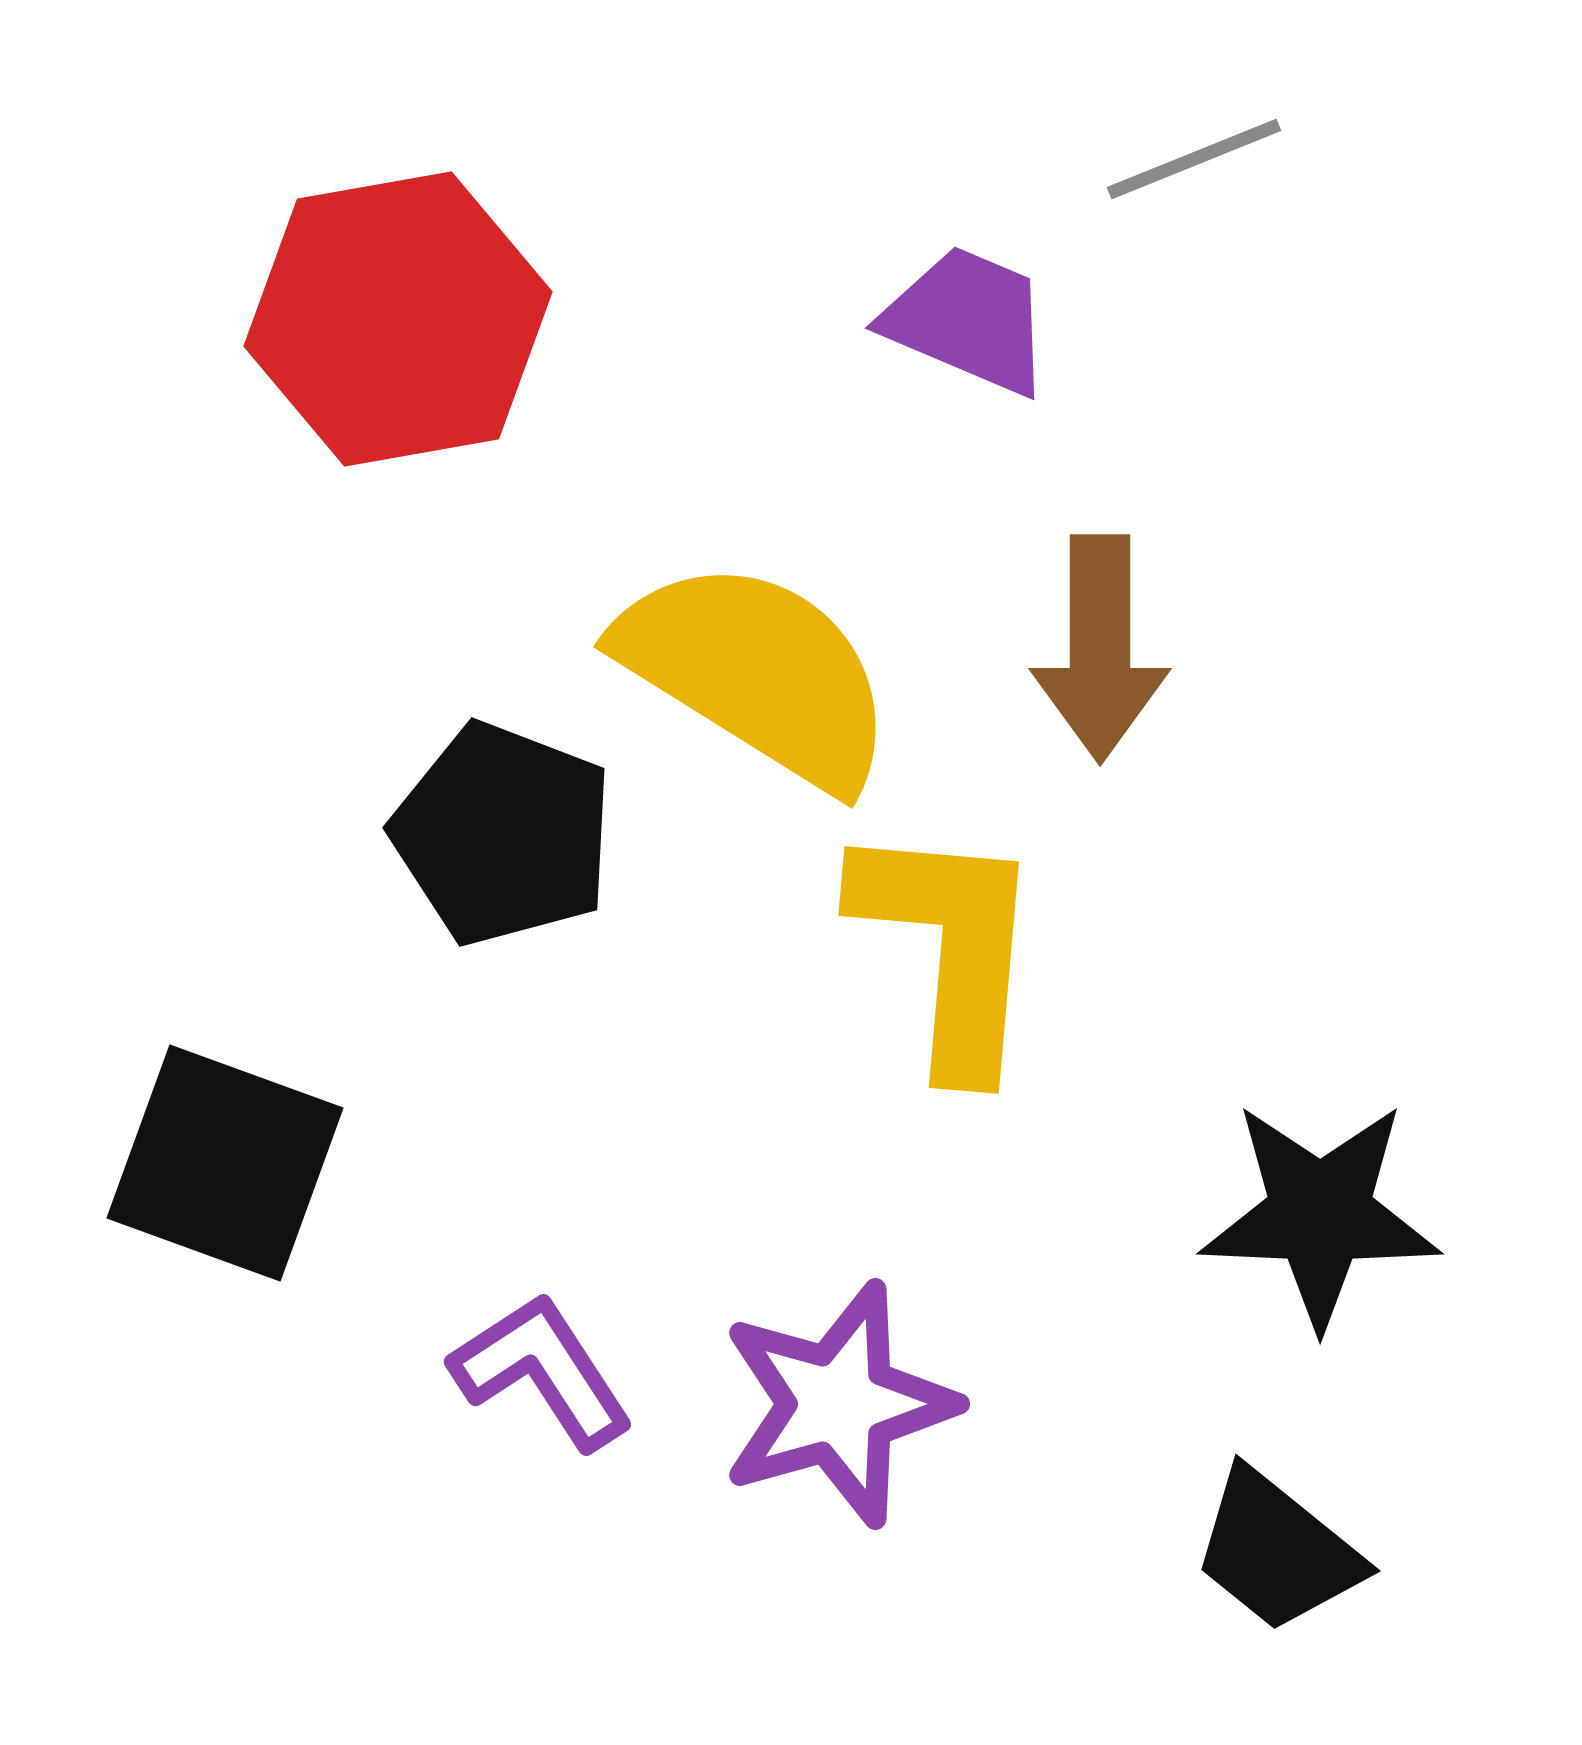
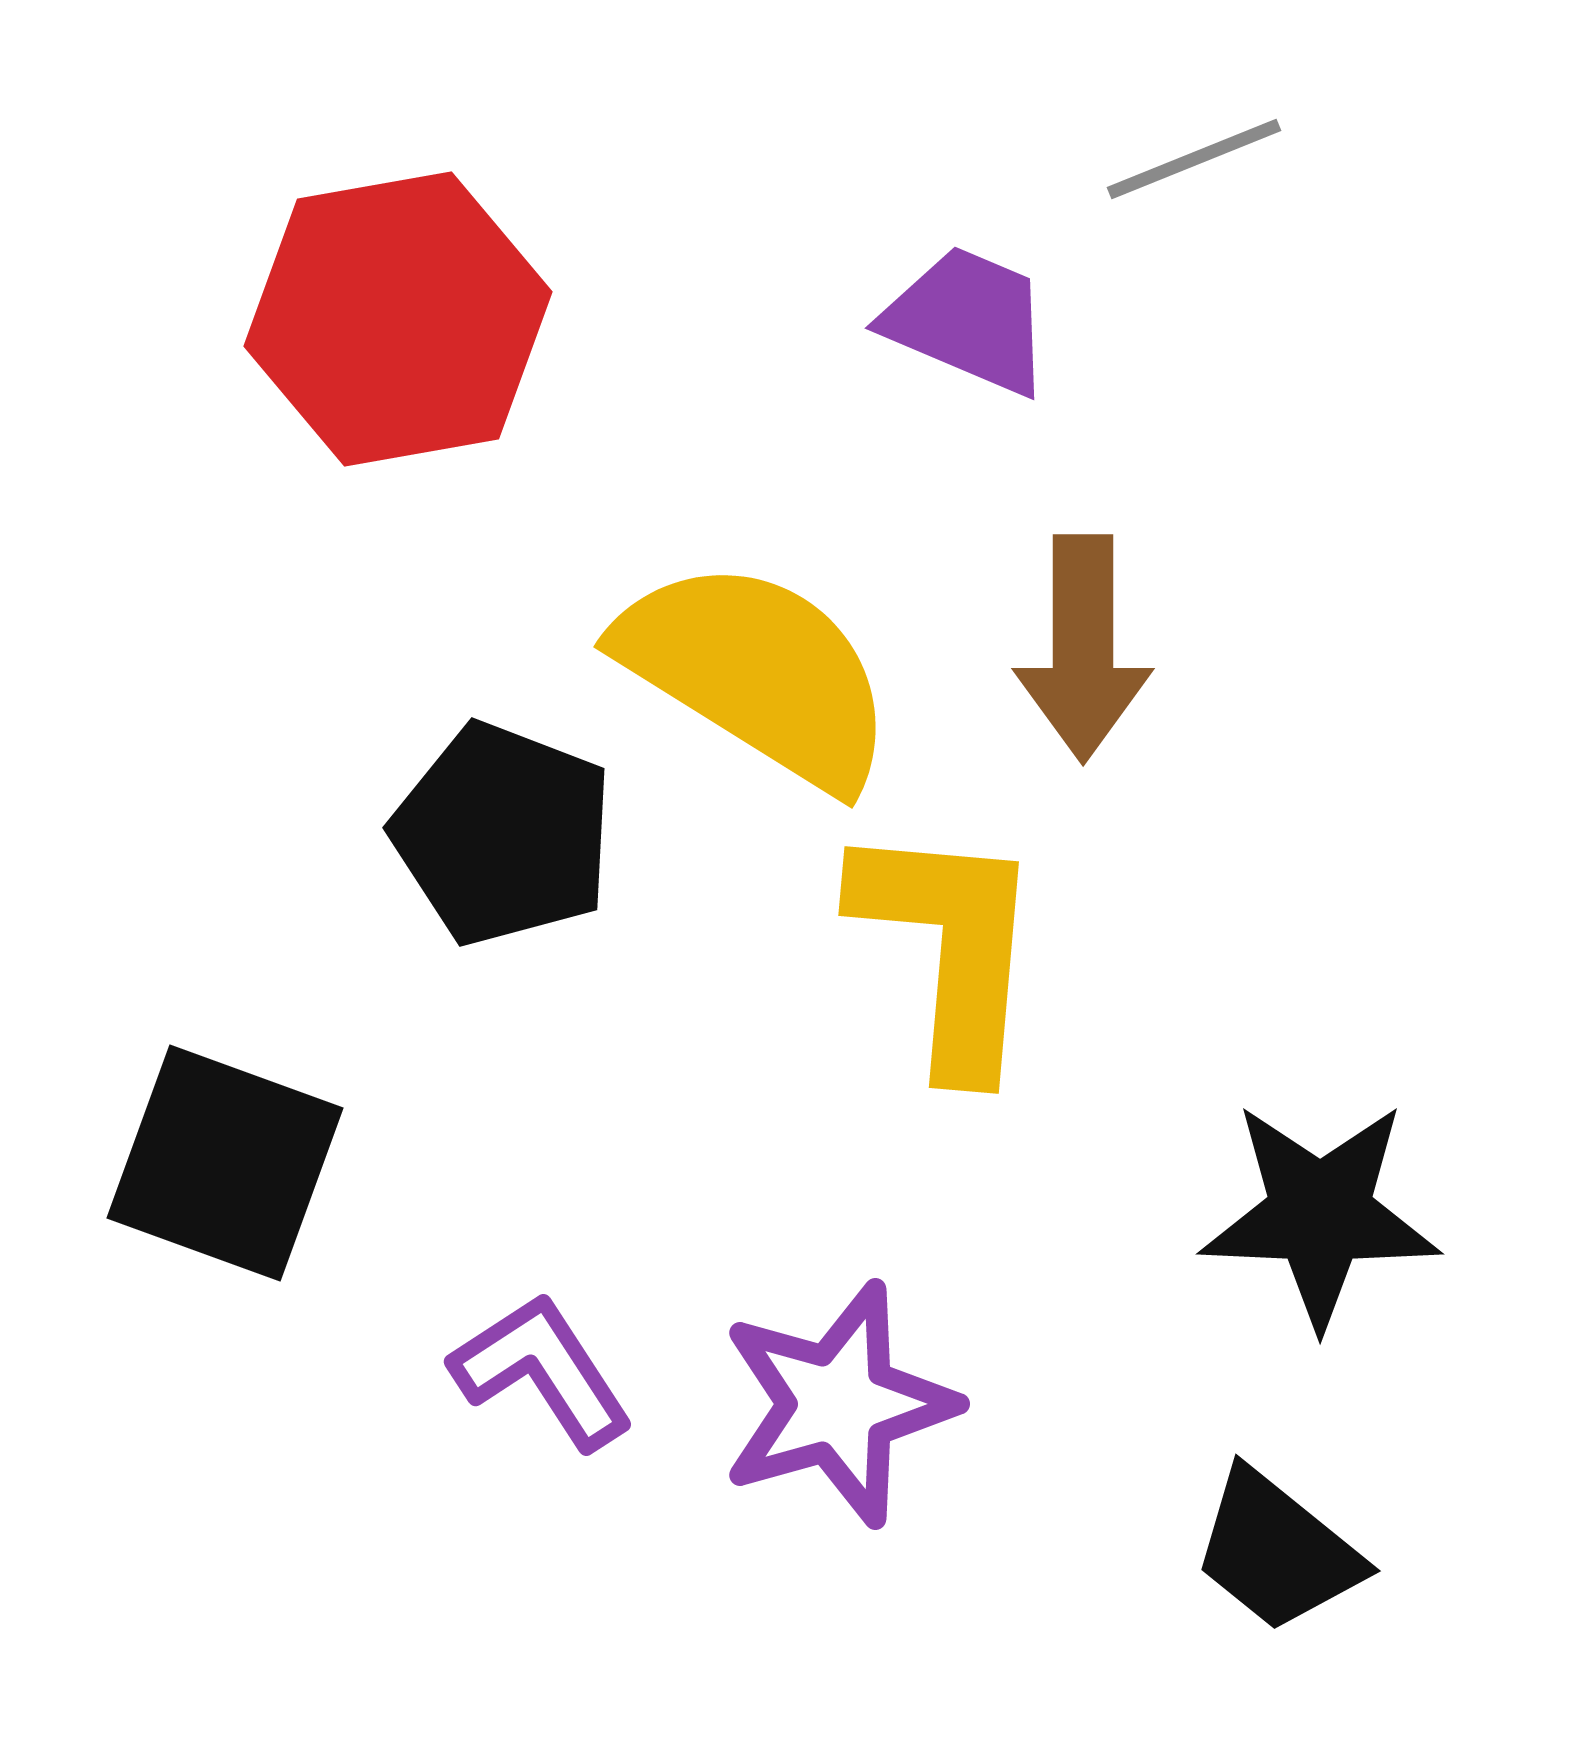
brown arrow: moved 17 px left
